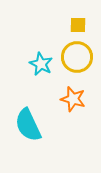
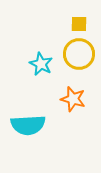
yellow square: moved 1 px right, 1 px up
yellow circle: moved 2 px right, 3 px up
cyan semicircle: rotated 68 degrees counterclockwise
